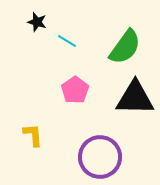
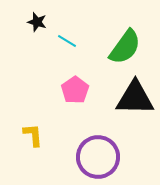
purple circle: moved 2 px left
